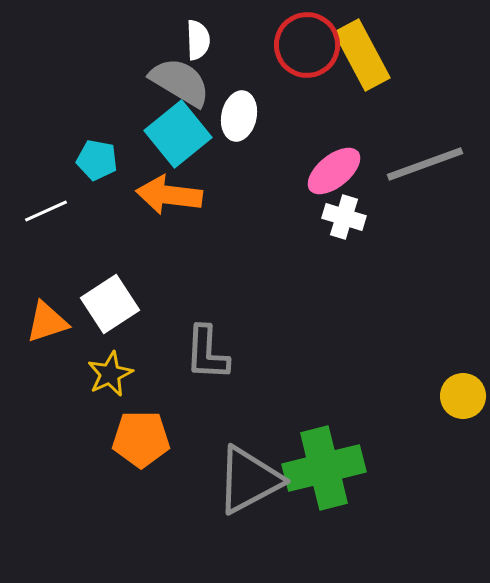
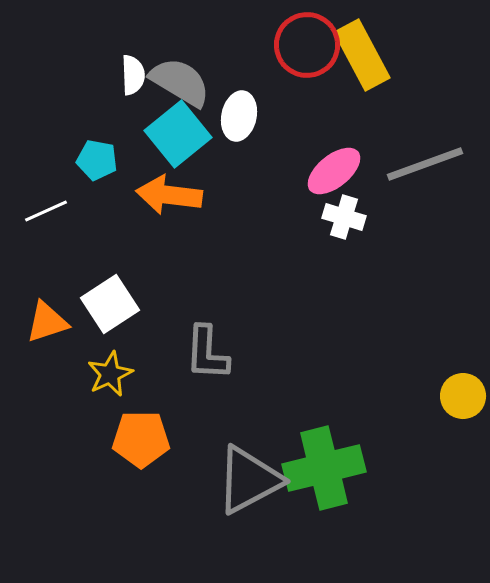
white semicircle: moved 65 px left, 35 px down
